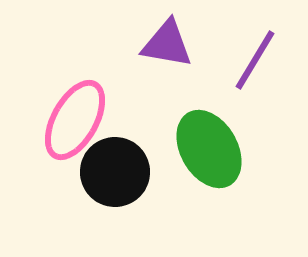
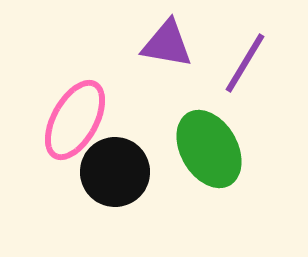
purple line: moved 10 px left, 3 px down
